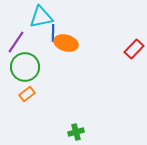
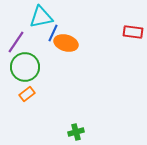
blue line: rotated 24 degrees clockwise
red rectangle: moved 1 px left, 17 px up; rotated 54 degrees clockwise
